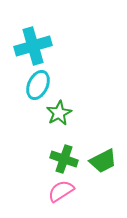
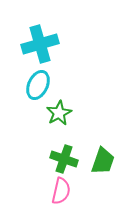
cyan cross: moved 7 px right, 2 px up
green trapezoid: rotated 44 degrees counterclockwise
pink semicircle: rotated 136 degrees clockwise
